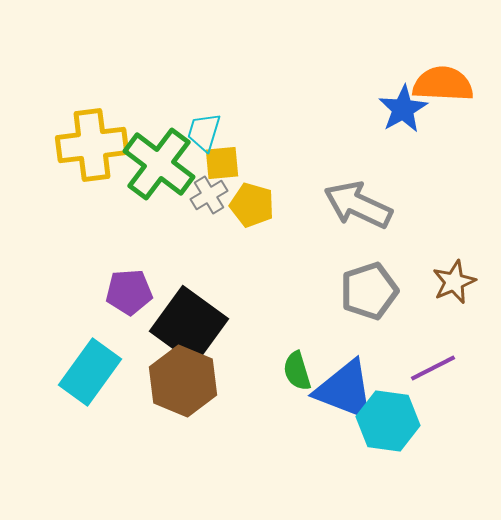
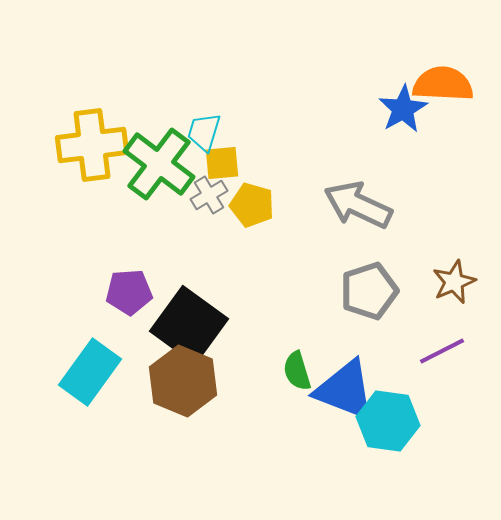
purple line: moved 9 px right, 17 px up
